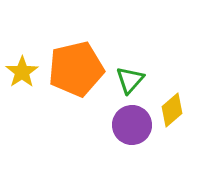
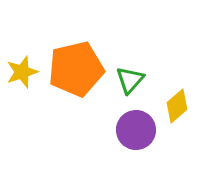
yellow star: rotated 16 degrees clockwise
yellow diamond: moved 5 px right, 4 px up
purple circle: moved 4 px right, 5 px down
